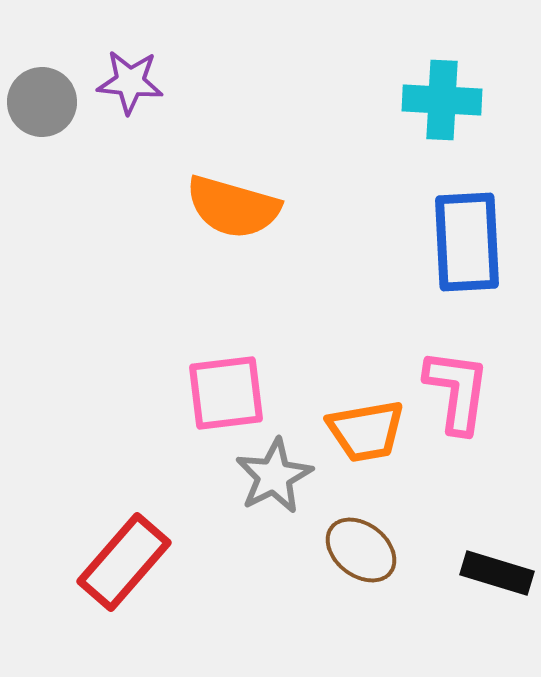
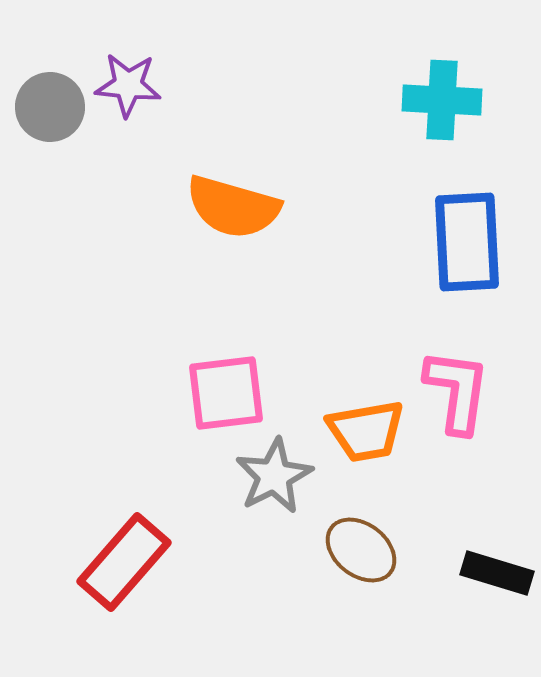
purple star: moved 2 px left, 3 px down
gray circle: moved 8 px right, 5 px down
